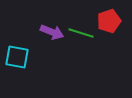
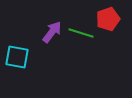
red pentagon: moved 1 px left, 2 px up
purple arrow: rotated 75 degrees counterclockwise
